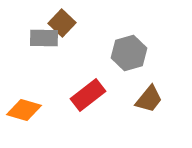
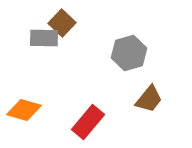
red rectangle: moved 27 px down; rotated 12 degrees counterclockwise
